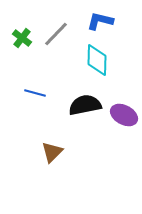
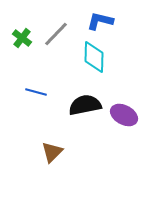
cyan diamond: moved 3 px left, 3 px up
blue line: moved 1 px right, 1 px up
